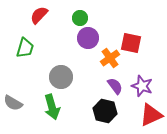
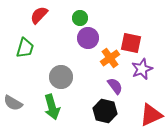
purple star: moved 17 px up; rotated 30 degrees clockwise
